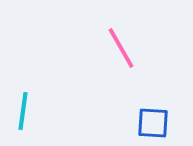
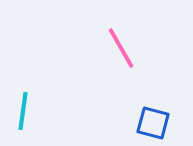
blue square: rotated 12 degrees clockwise
